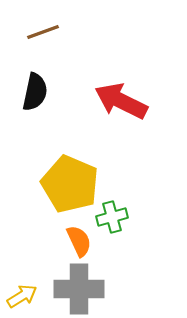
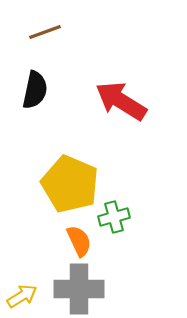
brown line: moved 2 px right
black semicircle: moved 2 px up
red arrow: rotated 6 degrees clockwise
green cross: moved 2 px right
